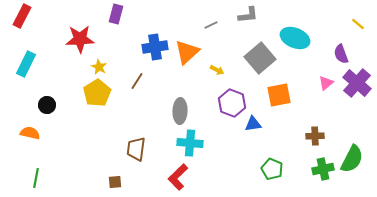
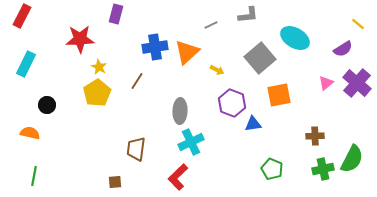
cyan ellipse: rotated 8 degrees clockwise
purple semicircle: moved 2 px right, 5 px up; rotated 102 degrees counterclockwise
cyan cross: moved 1 px right, 1 px up; rotated 30 degrees counterclockwise
green line: moved 2 px left, 2 px up
